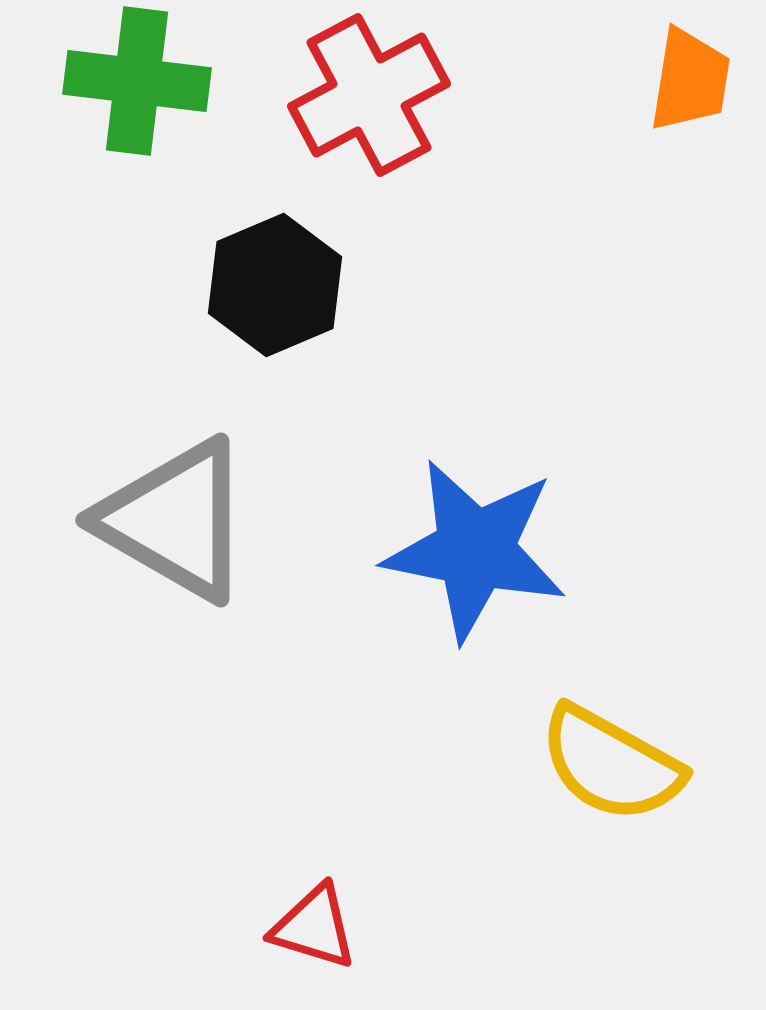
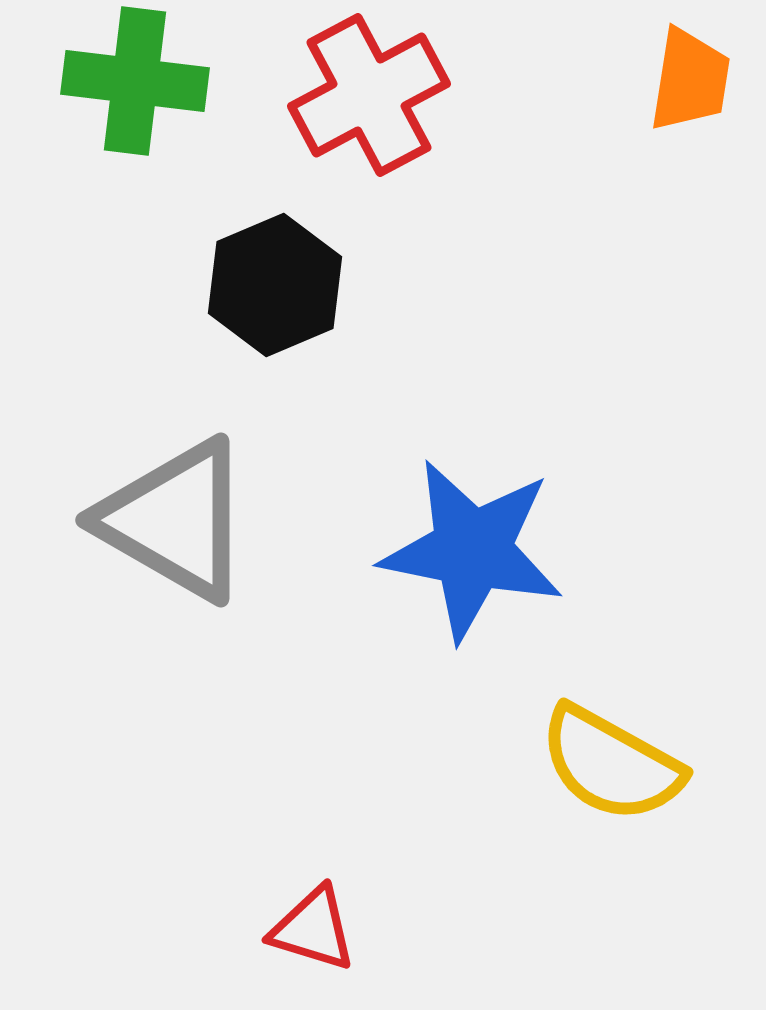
green cross: moved 2 px left
blue star: moved 3 px left
red triangle: moved 1 px left, 2 px down
